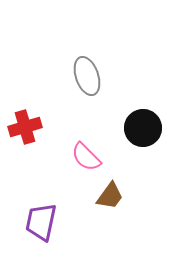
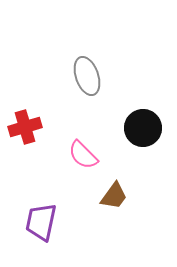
pink semicircle: moved 3 px left, 2 px up
brown trapezoid: moved 4 px right
